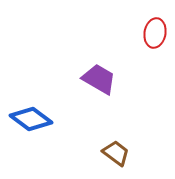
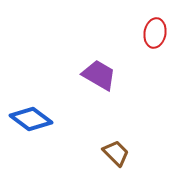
purple trapezoid: moved 4 px up
brown trapezoid: rotated 8 degrees clockwise
